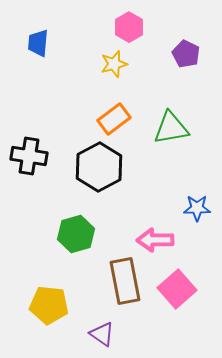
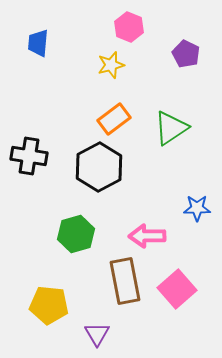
pink hexagon: rotated 8 degrees counterclockwise
yellow star: moved 3 px left, 1 px down
green triangle: rotated 24 degrees counterclockwise
pink arrow: moved 8 px left, 4 px up
purple triangle: moved 5 px left; rotated 24 degrees clockwise
